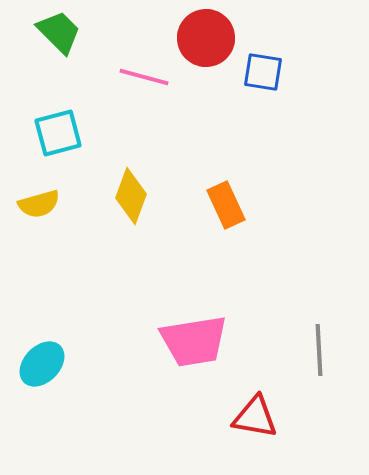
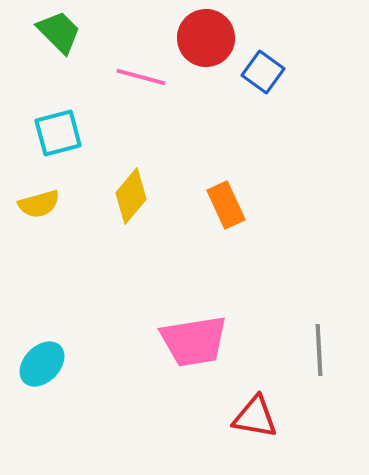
blue square: rotated 27 degrees clockwise
pink line: moved 3 px left
yellow diamond: rotated 20 degrees clockwise
